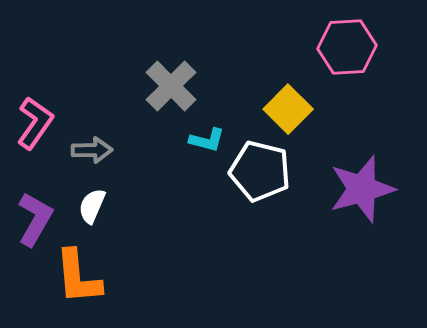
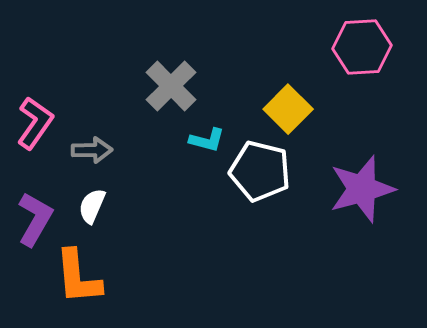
pink hexagon: moved 15 px right
